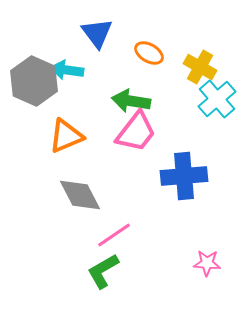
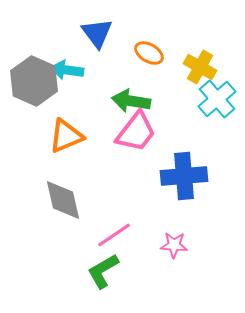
gray diamond: moved 17 px left, 5 px down; rotated 15 degrees clockwise
pink star: moved 33 px left, 18 px up
